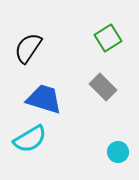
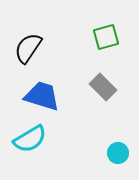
green square: moved 2 px left, 1 px up; rotated 16 degrees clockwise
blue trapezoid: moved 2 px left, 3 px up
cyan circle: moved 1 px down
